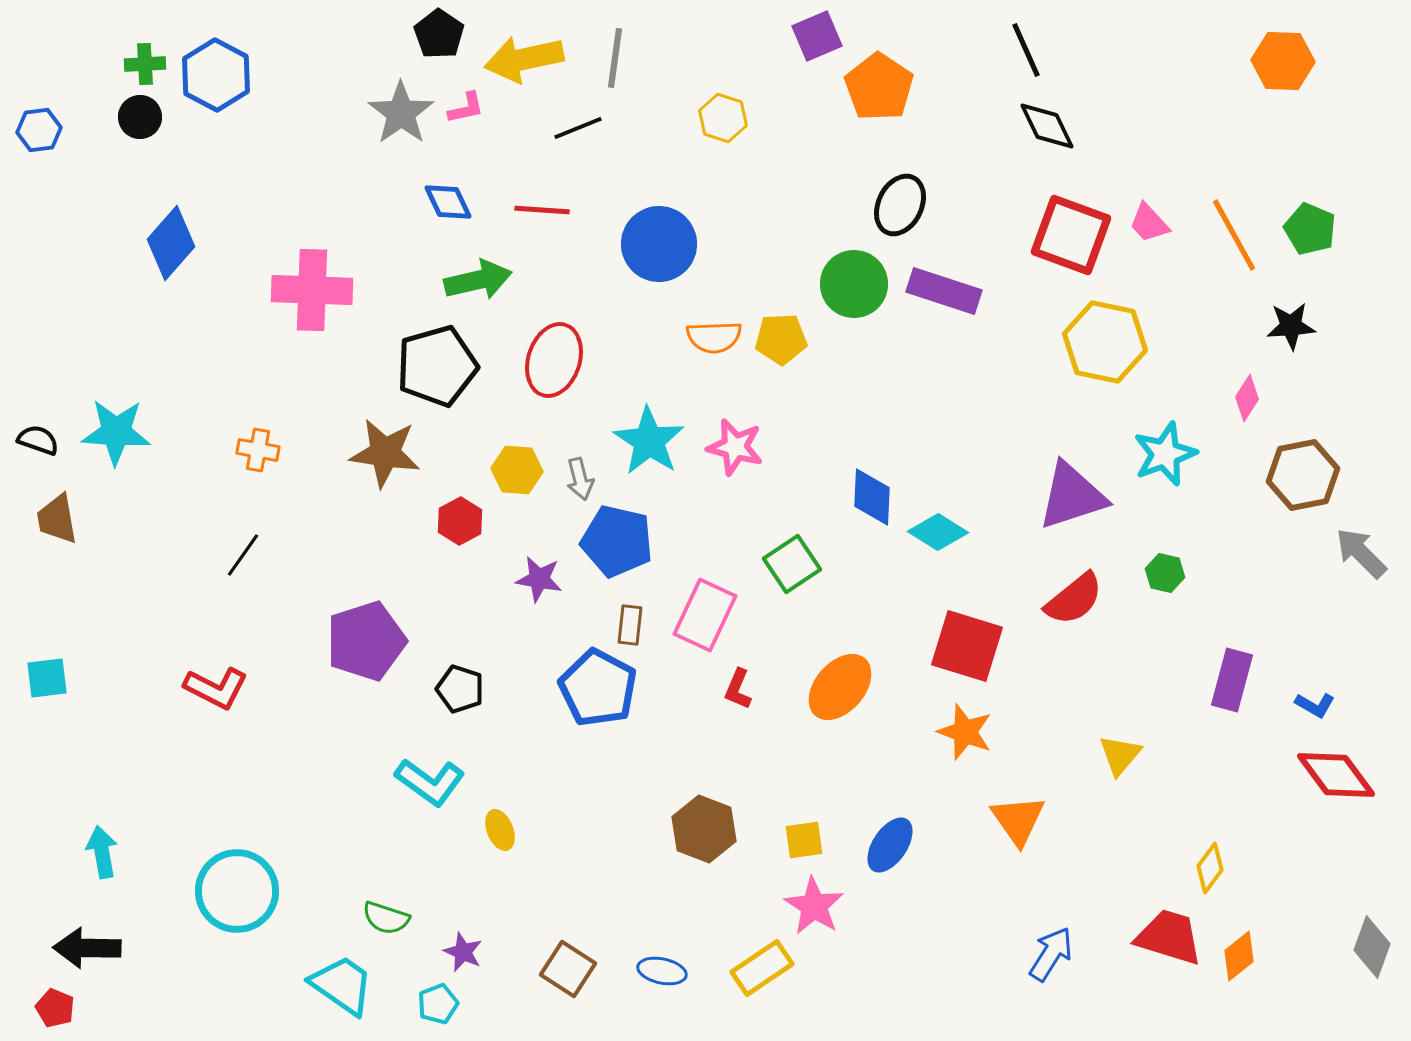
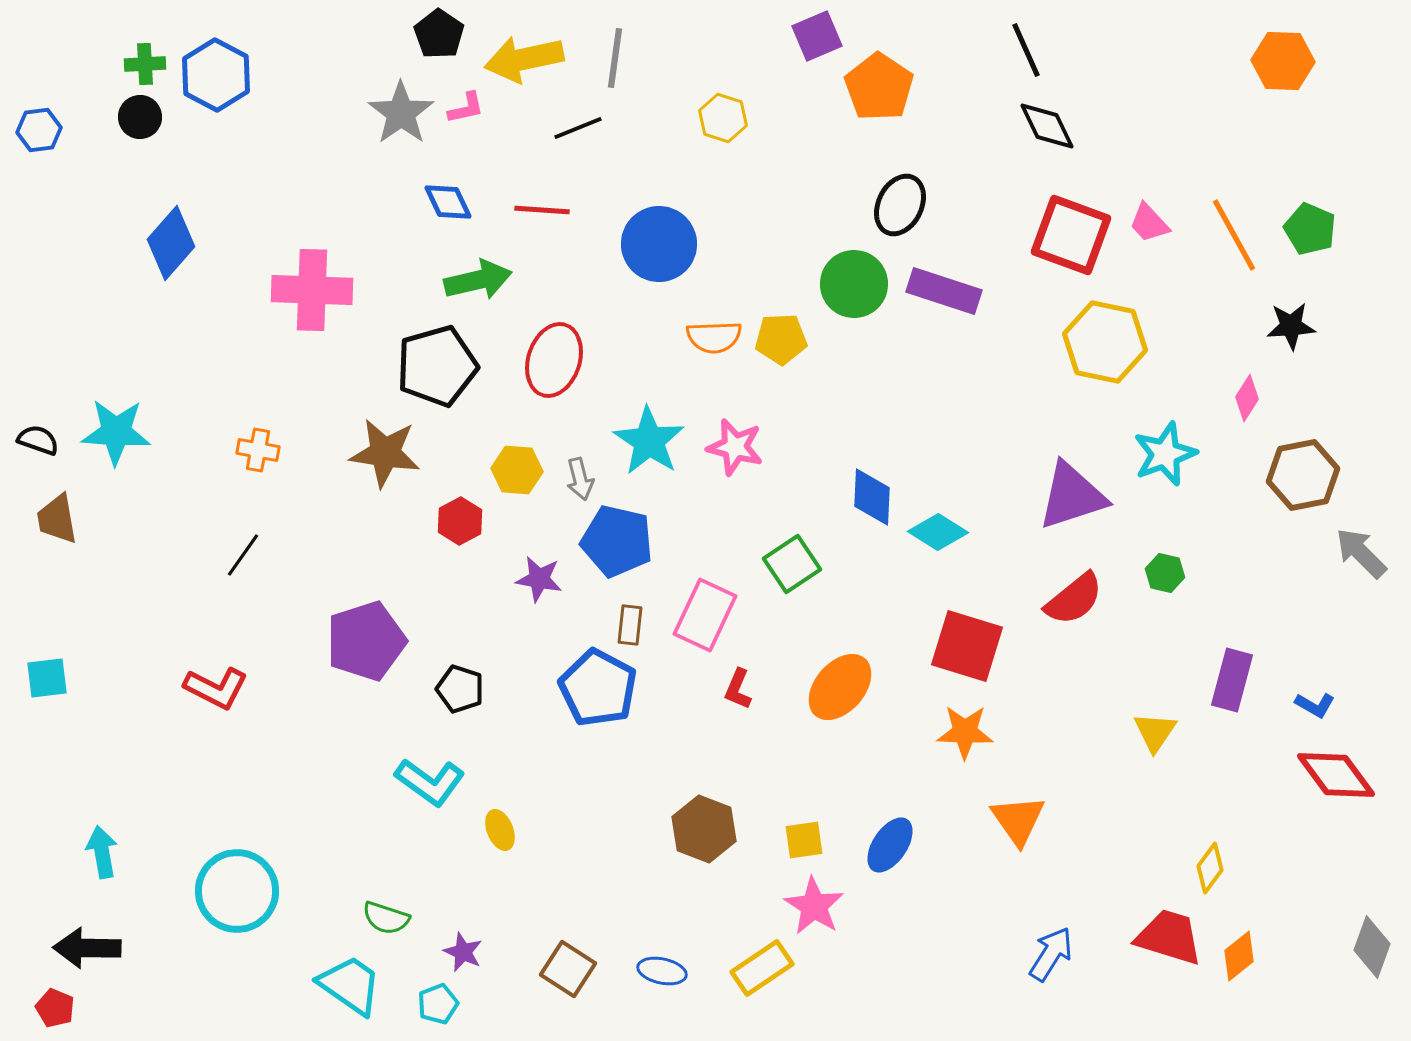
orange star at (965, 732): rotated 18 degrees counterclockwise
yellow triangle at (1120, 755): moved 35 px right, 23 px up; rotated 6 degrees counterclockwise
cyan trapezoid at (342, 985): moved 8 px right
